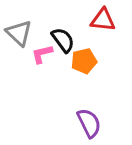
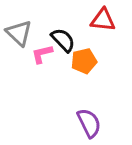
black semicircle: rotated 8 degrees counterclockwise
